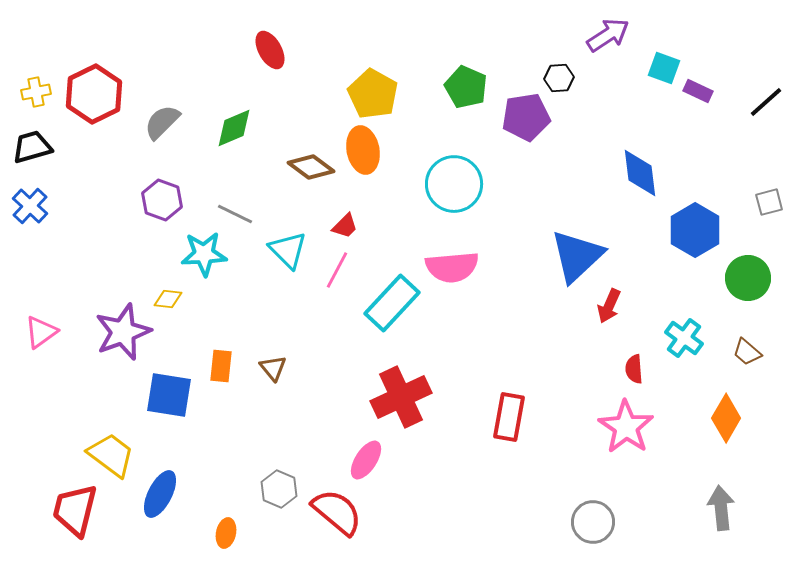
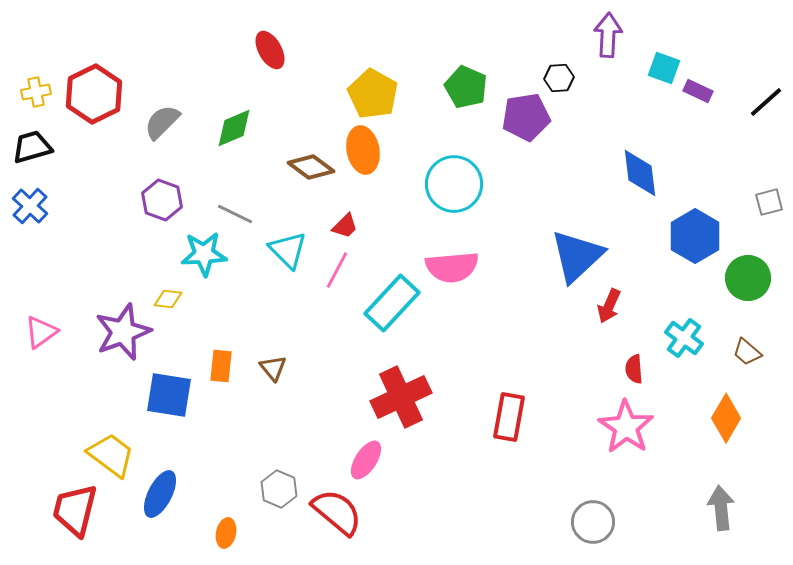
purple arrow at (608, 35): rotated 54 degrees counterclockwise
blue hexagon at (695, 230): moved 6 px down
